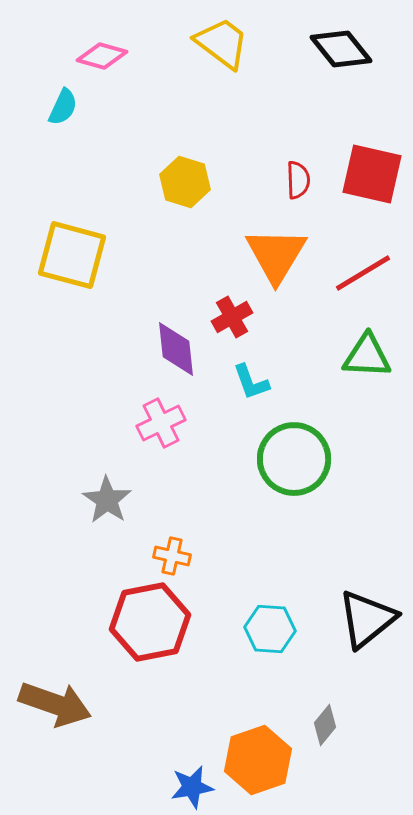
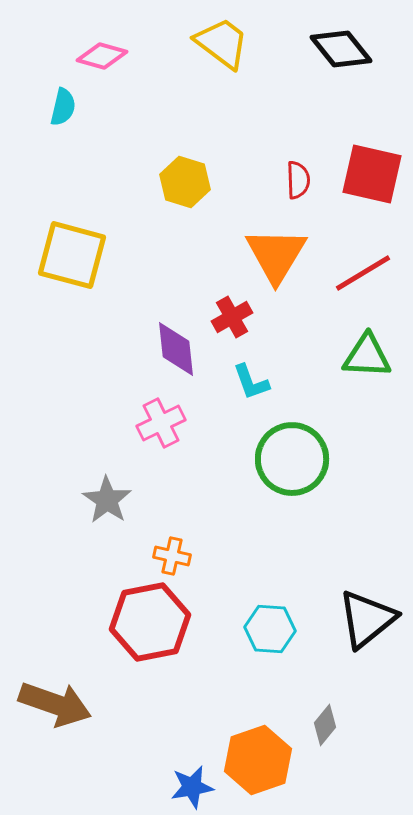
cyan semicircle: rotated 12 degrees counterclockwise
green circle: moved 2 px left
